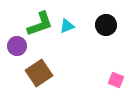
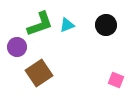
cyan triangle: moved 1 px up
purple circle: moved 1 px down
